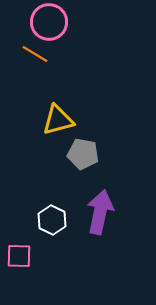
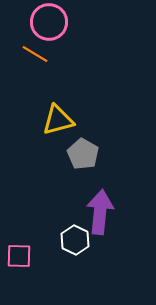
gray pentagon: rotated 20 degrees clockwise
purple arrow: rotated 6 degrees counterclockwise
white hexagon: moved 23 px right, 20 px down
